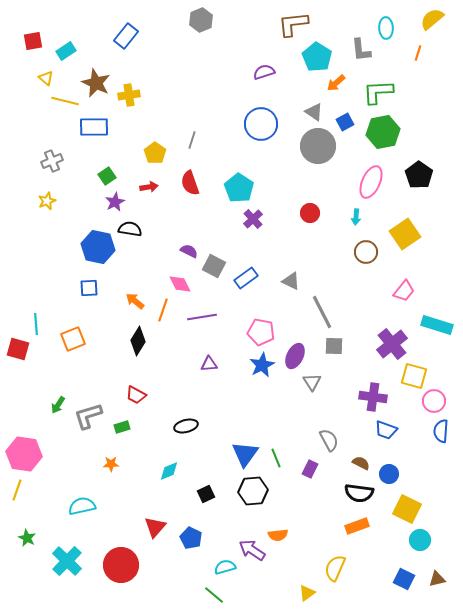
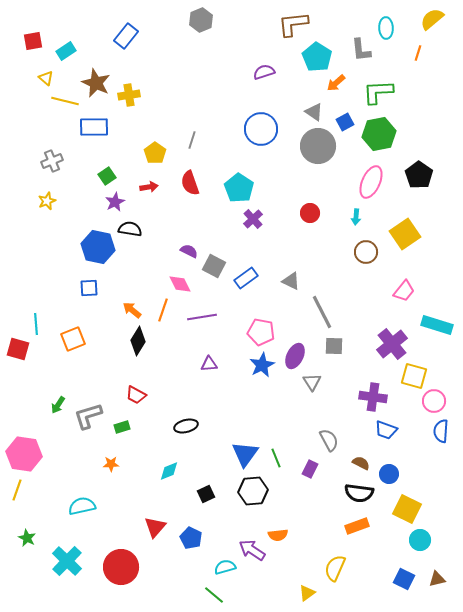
blue circle at (261, 124): moved 5 px down
green hexagon at (383, 132): moved 4 px left, 2 px down
orange arrow at (135, 301): moved 3 px left, 9 px down
red circle at (121, 565): moved 2 px down
